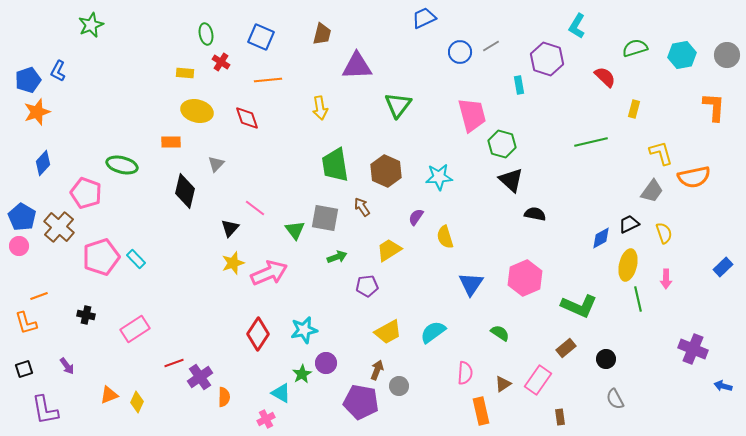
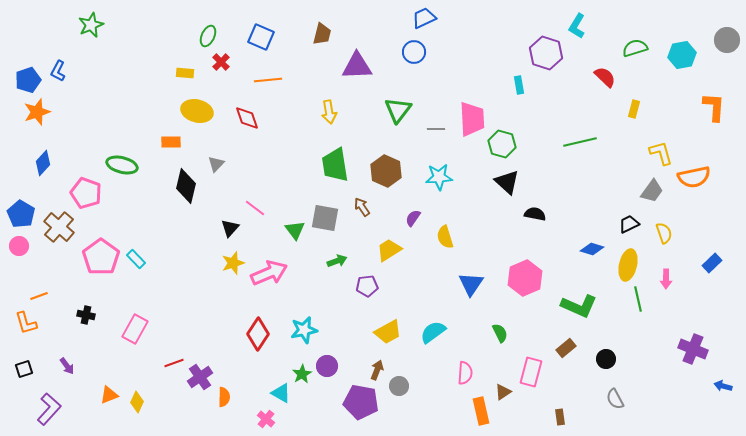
green ellipse at (206, 34): moved 2 px right, 2 px down; rotated 35 degrees clockwise
gray line at (491, 46): moved 55 px left, 83 px down; rotated 30 degrees clockwise
blue circle at (460, 52): moved 46 px left
gray circle at (727, 55): moved 15 px up
purple hexagon at (547, 59): moved 1 px left, 6 px up
red cross at (221, 62): rotated 12 degrees clockwise
green triangle at (398, 105): moved 5 px down
yellow arrow at (320, 108): moved 9 px right, 4 px down
pink trapezoid at (472, 115): moved 4 px down; rotated 12 degrees clockwise
green line at (591, 142): moved 11 px left
black triangle at (511, 180): moved 4 px left, 2 px down
black diamond at (185, 191): moved 1 px right, 5 px up
blue pentagon at (22, 217): moved 1 px left, 3 px up
purple semicircle at (416, 217): moved 3 px left, 1 px down
blue diamond at (601, 238): moved 9 px left, 11 px down; rotated 45 degrees clockwise
pink pentagon at (101, 257): rotated 18 degrees counterclockwise
green arrow at (337, 257): moved 4 px down
blue rectangle at (723, 267): moved 11 px left, 4 px up
pink rectangle at (135, 329): rotated 28 degrees counterclockwise
green semicircle at (500, 333): rotated 30 degrees clockwise
purple circle at (326, 363): moved 1 px right, 3 px down
pink rectangle at (538, 380): moved 7 px left, 8 px up; rotated 20 degrees counterclockwise
brown triangle at (503, 384): moved 8 px down
purple L-shape at (45, 410): moved 4 px right, 1 px up; rotated 128 degrees counterclockwise
pink cross at (266, 419): rotated 24 degrees counterclockwise
